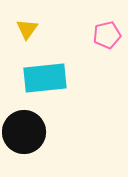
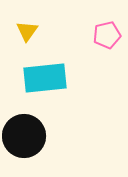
yellow triangle: moved 2 px down
black circle: moved 4 px down
